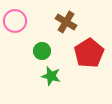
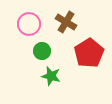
pink circle: moved 14 px right, 3 px down
